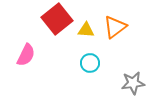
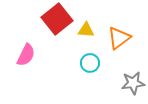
orange triangle: moved 4 px right, 11 px down
